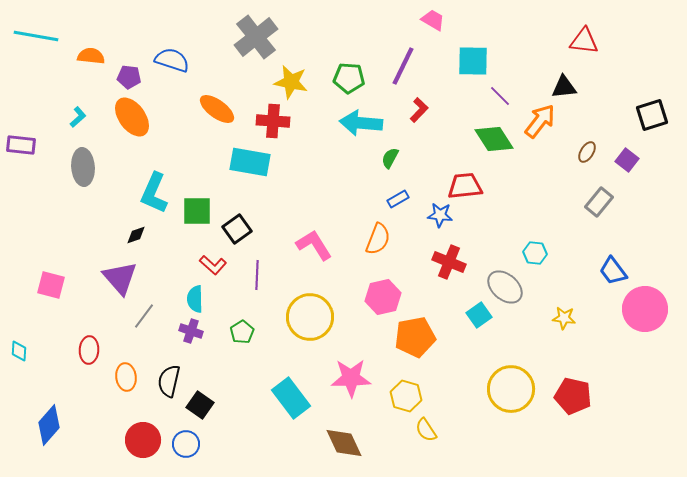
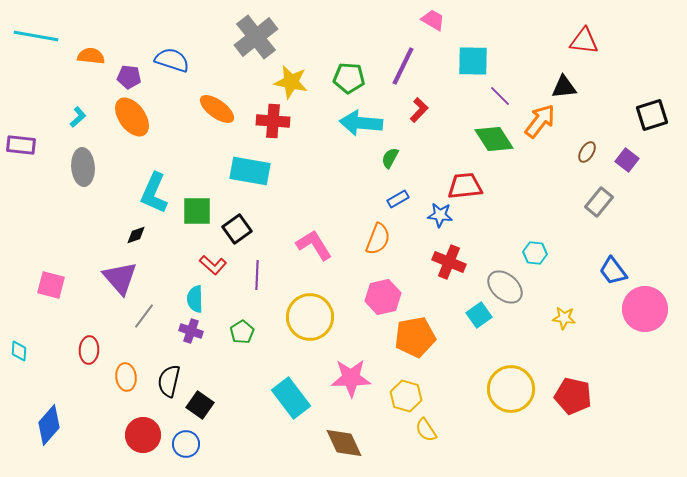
cyan rectangle at (250, 162): moved 9 px down
red circle at (143, 440): moved 5 px up
